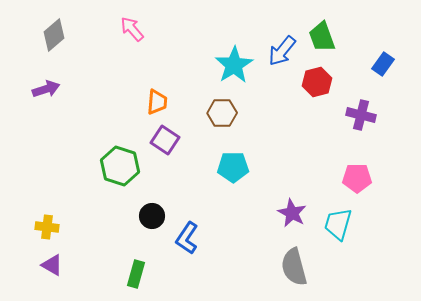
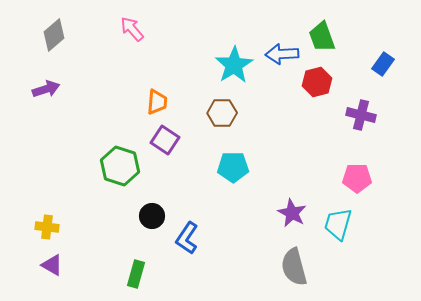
blue arrow: moved 3 px down; rotated 48 degrees clockwise
